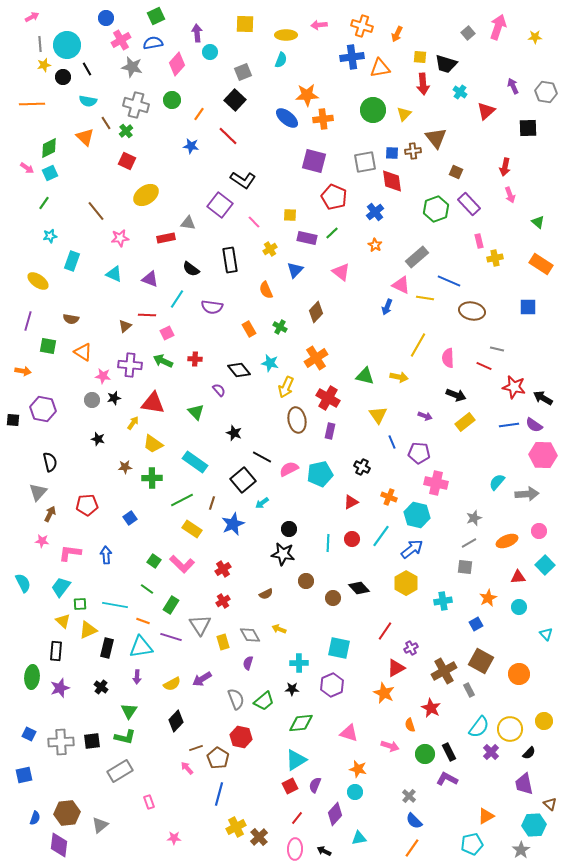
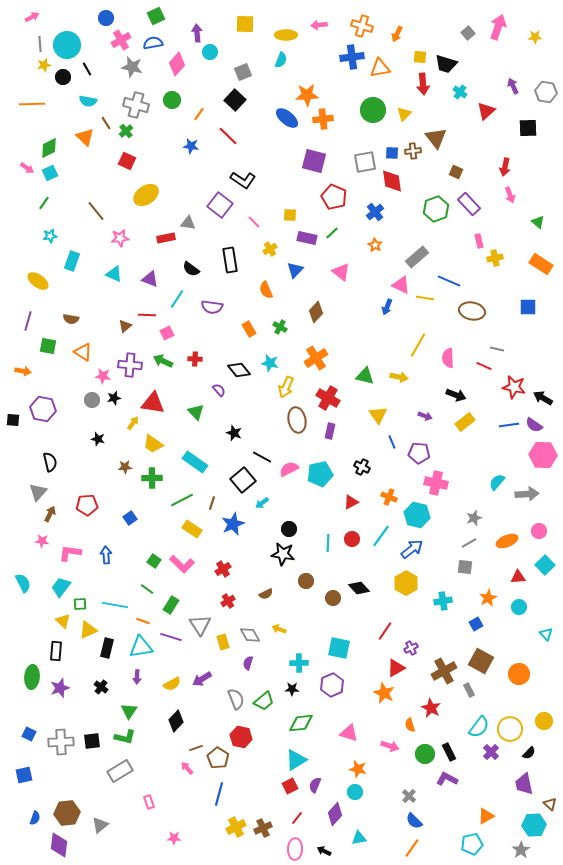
red cross at (223, 601): moved 5 px right
brown cross at (259, 837): moved 4 px right, 9 px up; rotated 18 degrees clockwise
